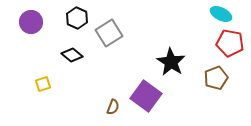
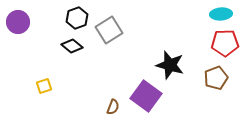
cyan ellipse: rotated 30 degrees counterclockwise
black hexagon: rotated 15 degrees clockwise
purple circle: moved 13 px left
gray square: moved 3 px up
red pentagon: moved 5 px left; rotated 12 degrees counterclockwise
black diamond: moved 9 px up
black star: moved 1 px left, 3 px down; rotated 16 degrees counterclockwise
yellow square: moved 1 px right, 2 px down
